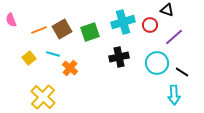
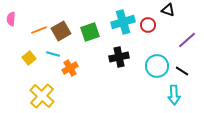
black triangle: moved 1 px right
pink semicircle: moved 1 px up; rotated 24 degrees clockwise
red circle: moved 2 px left
brown square: moved 1 px left, 2 px down
purple line: moved 13 px right, 3 px down
cyan circle: moved 3 px down
orange cross: rotated 21 degrees clockwise
black line: moved 1 px up
yellow cross: moved 1 px left, 1 px up
